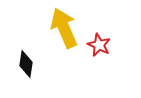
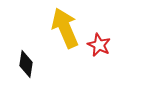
yellow arrow: moved 1 px right
